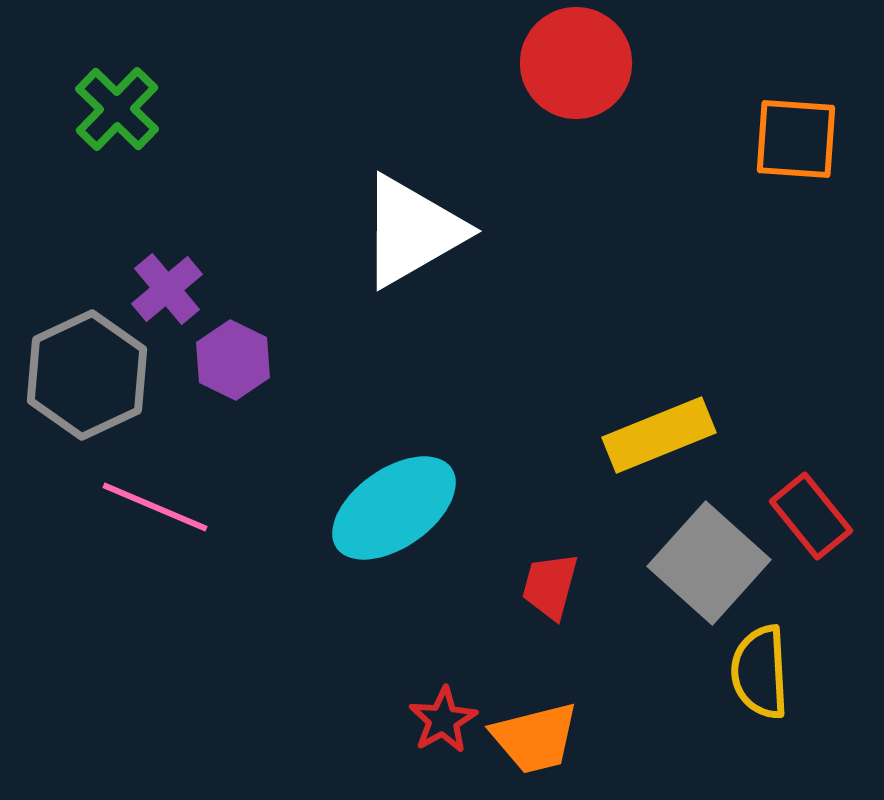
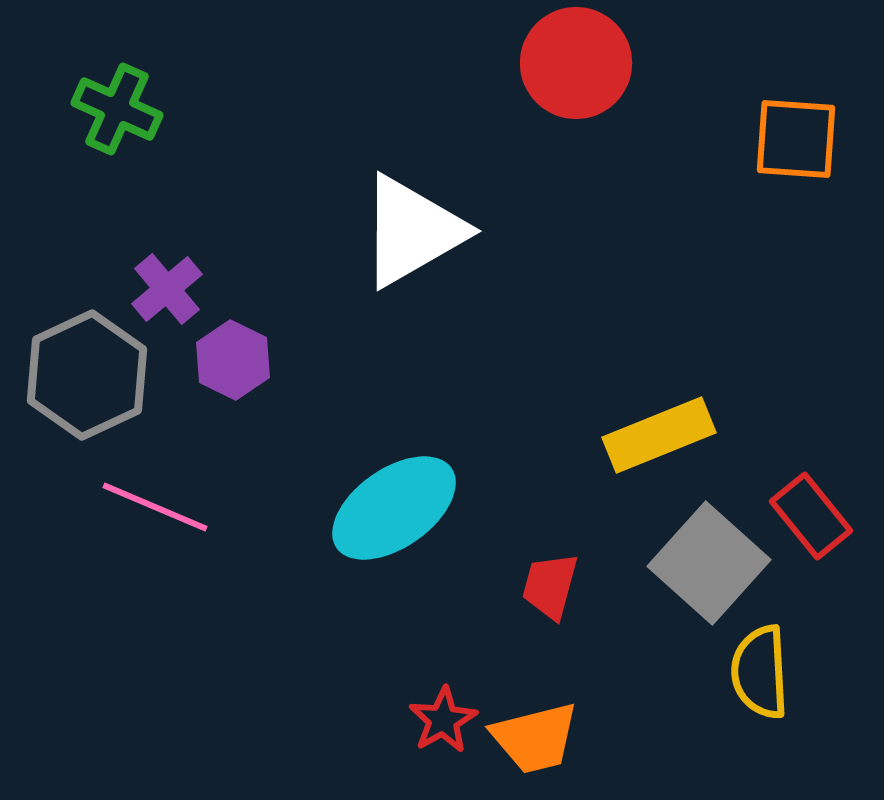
green cross: rotated 20 degrees counterclockwise
